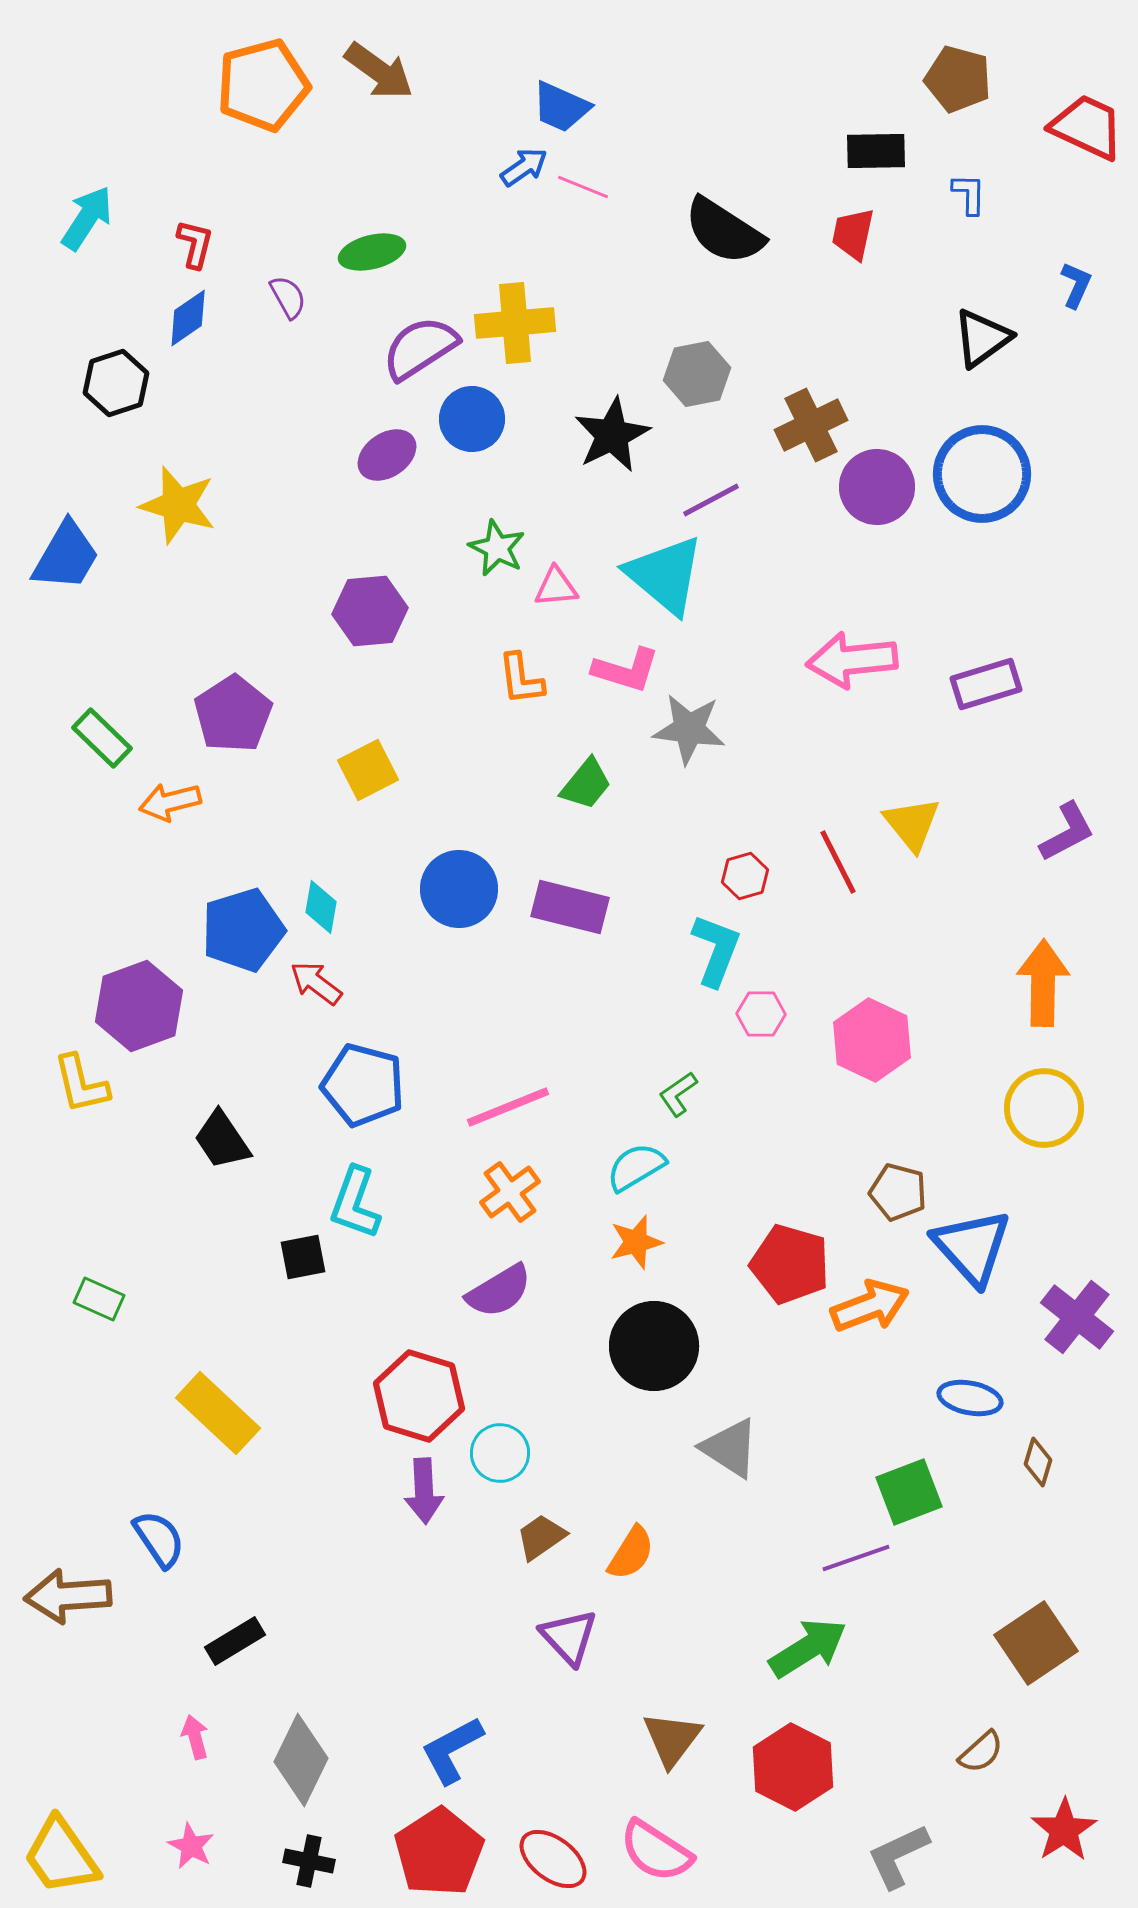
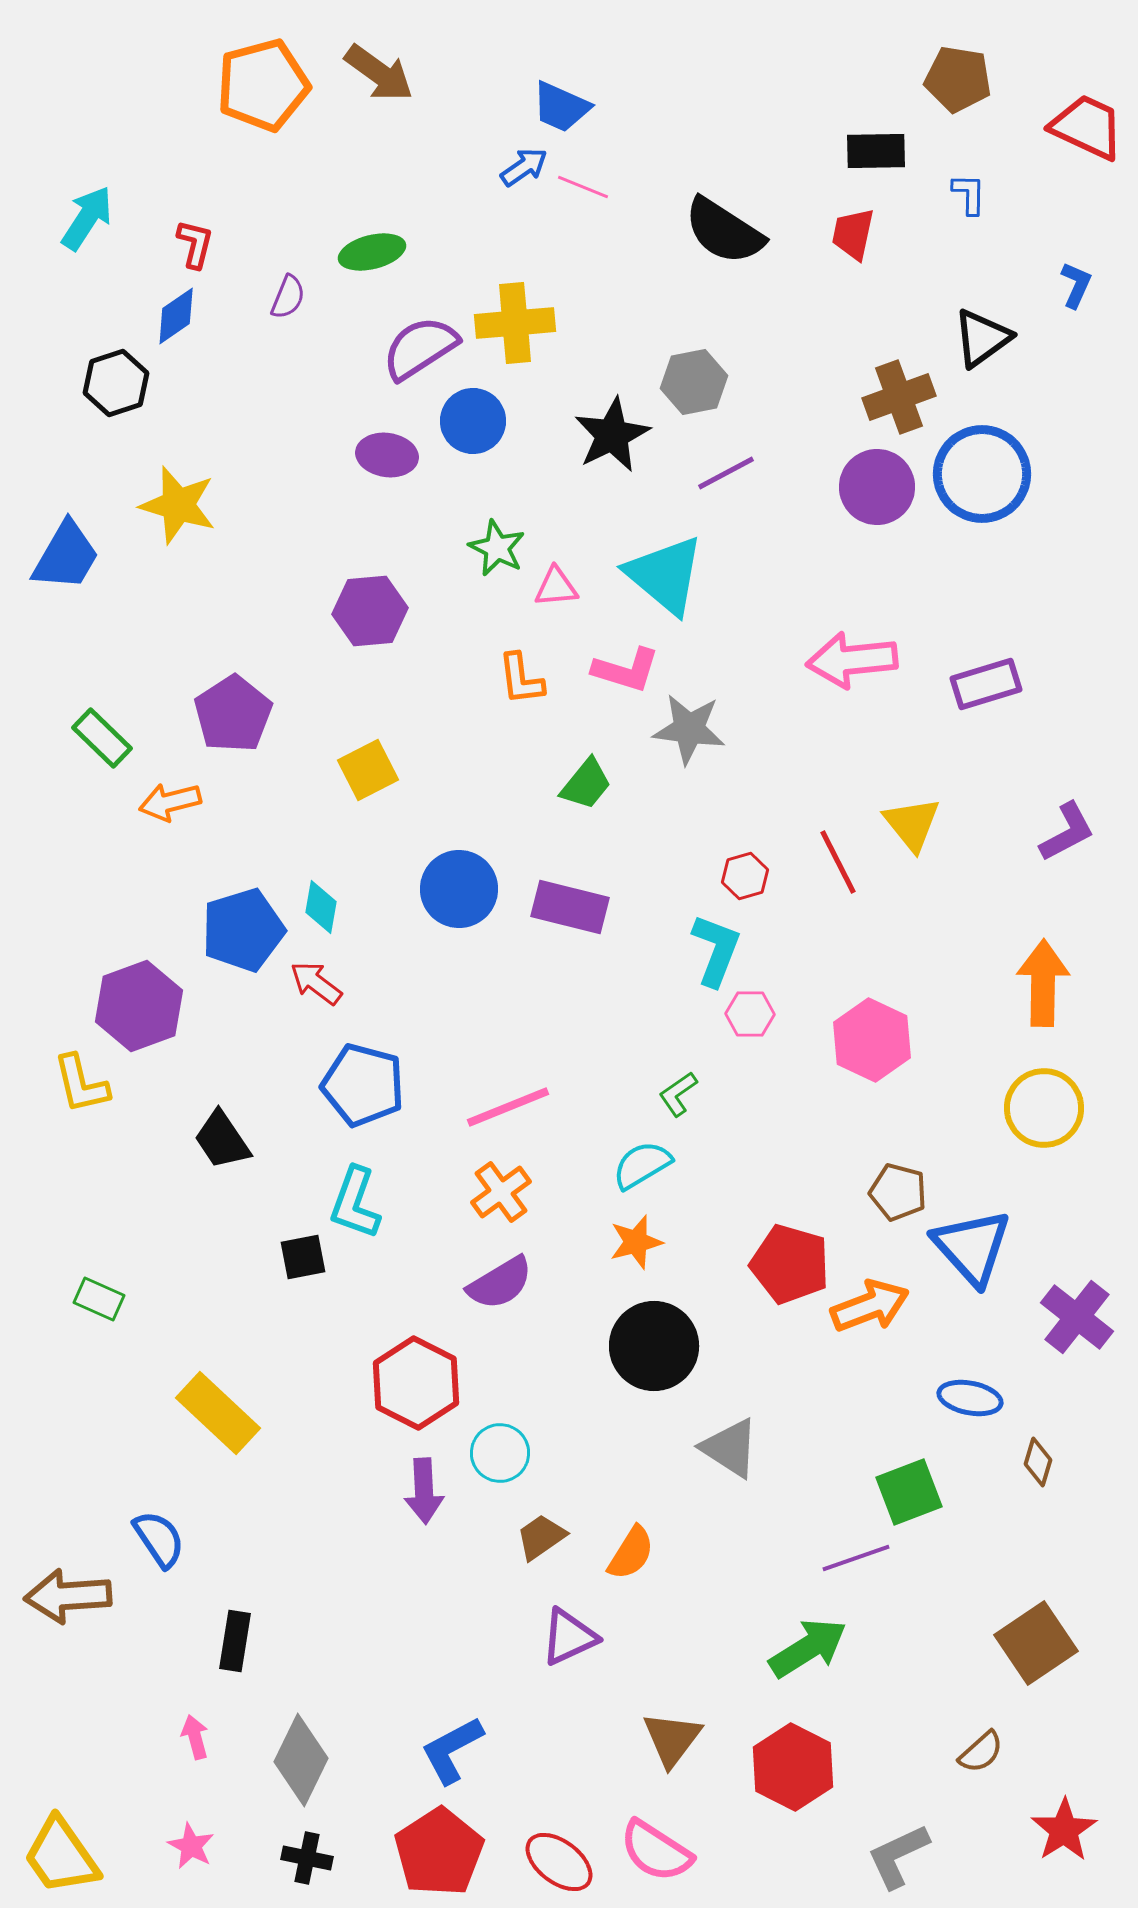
brown arrow at (379, 71): moved 2 px down
brown pentagon at (958, 79): rotated 6 degrees counterclockwise
purple semicircle at (288, 297): rotated 51 degrees clockwise
blue diamond at (188, 318): moved 12 px left, 2 px up
gray hexagon at (697, 374): moved 3 px left, 8 px down
blue circle at (472, 419): moved 1 px right, 2 px down
brown cross at (811, 425): moved 88 px right, 28 px up; rotated 6 degrees clockwise
purple ellipse at (387, 455): rotated 42 degrees clockwise
purple line at (711, 500): moved 15 px right, 27 px up
pink hexagon at (761, 1014): moved 11 px left
cyan semicircle at (636, 1167): moved 6 px right, 2 px up
orange cross at (510, 1192): moved 9 px left
purple semicircle at (499, 1291): moved 1 px right, 8 px up
red hexagon at (419, 1396): moved 3 px left, 13 px up; rotated 10 degrees clockwise
purple triangle at (569, 1637): rotated 48 degrees clockwise
black rectangle at (235, 1641): rotated 50 degrees counterclockwise
red ellipse at (553, 1859): moved 6 px right, 3 px down
black cross at (309, 1861): moved 2 px left, 3 px up
